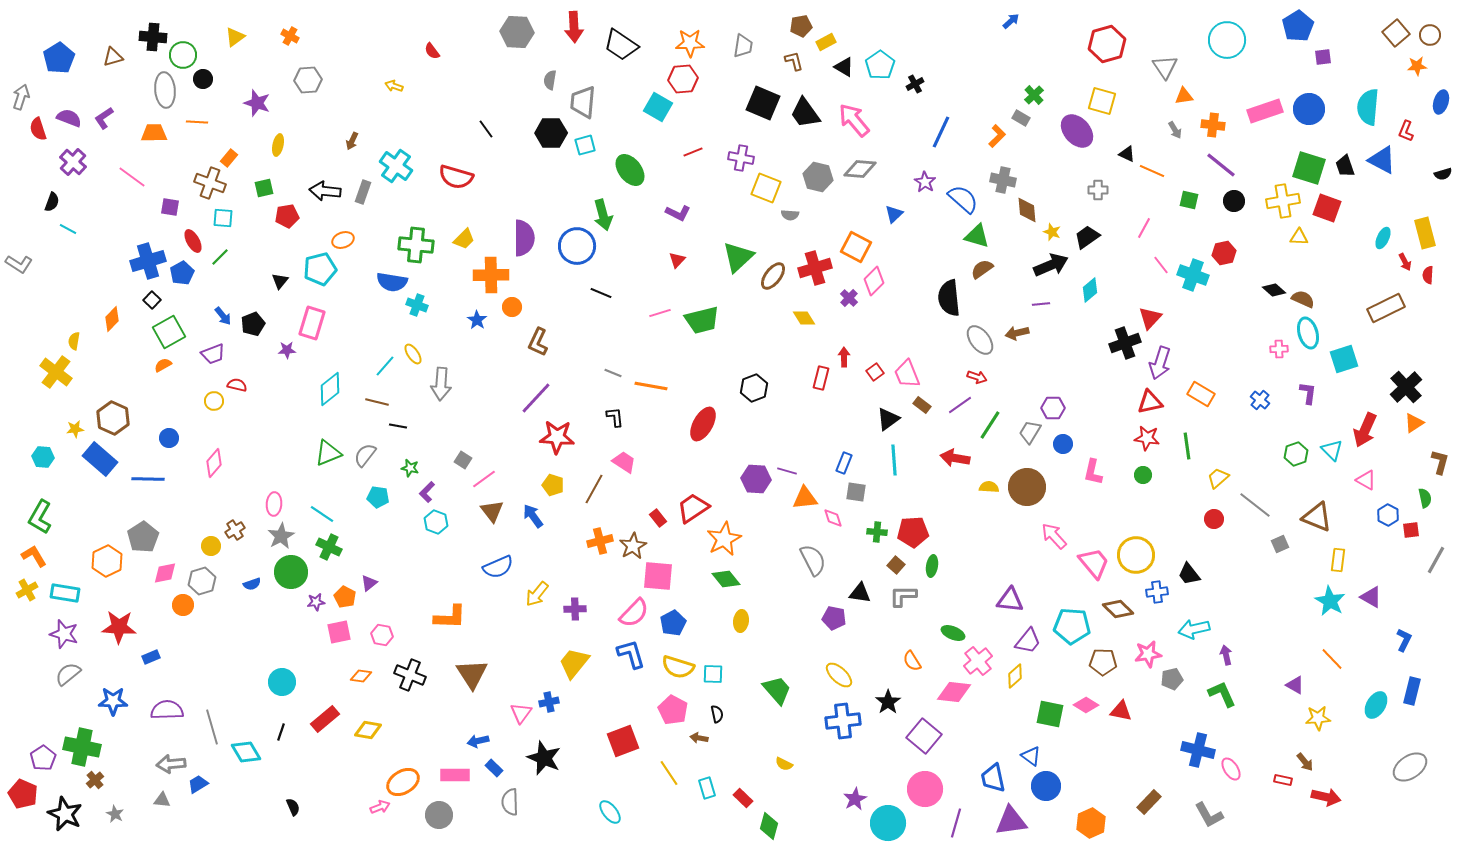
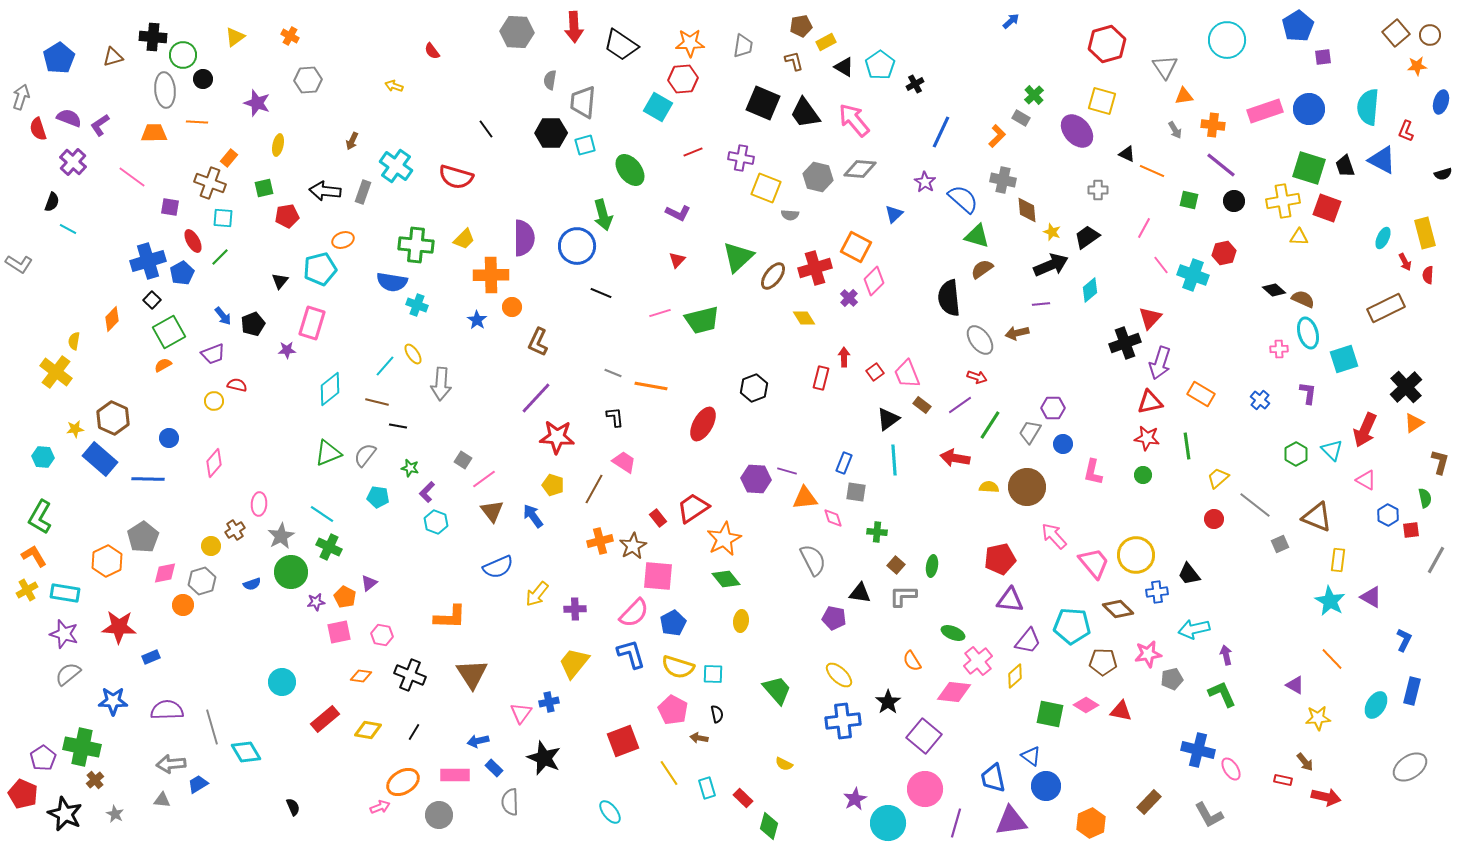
purple L-shape at (104, 118): moved 4 px left, 7 px down
green hexagon at (1296, 454): rotated 10 degrees counterclockwise
pink ellipse at (274, 504): moved 15 px left
red pentagon at (913, 532): moved 87 px right, 27 px down; rotated 8 degrees counterclockwise
black line at (281, 732): moved 133 px right; rotated 12 degrees clockwise
